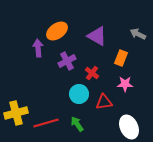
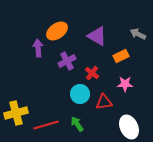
orange rectangle: moved 2 px up; rotated 42 degrees clockwise
cyan circle: moved 1 px right
red line: moved 2 px down
